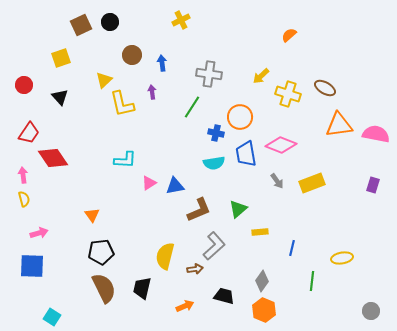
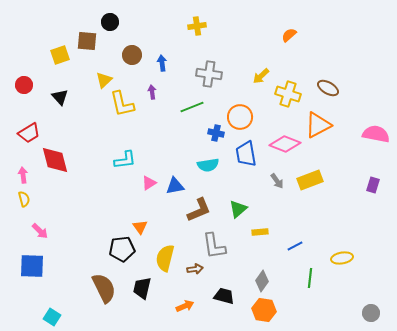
yellow cross at (181, 20): moved 16 px right, 6 px down; rotated 18 degrees clockwise
brown square at (81, 25): moved 6 px right, 16 px down; rotated 30 degrees clockwise
yellow square at (61, 58): moved 1 px left, 3 px up
brown ellipse at (325, 88): moved 3 px right
green line at (192, 107): rotated 35 degrees clockwise
orange triangle at (339, 125): moved 21 px left; rotated 20 degrees counterclockwise
red trapezoid at (29, 133): rotated 25 degrees clockwise
pink diamond at (281, 145): moved 4 px right, 1 px up
red diamond at (53, 158): moved 2 px right, 2 px down; rotated 20 degrees clockwise
cyan L-shape at (125, 160): rotated 10 degrees counterclockwise
cyan semicircle at (214, 163): moved 6 px left, 2 px down
yellow rectangle at (312, 183): moved 2 px left, 3 px up
orange triangle at (92, 215): moved 48 px right, 12 px down
pink arrow at (39, 233): moved 1 px right, 2 px up; rotated 60 degrees clockwise
gray L-shape at (214, 246): rotated 124 degrees clockwise
blue line at (292, 248): moved 3 px right, 2 px up; rotated 49 degrees clockwise
black pentagon at (101, 252): moved 21 px right, 3 px up
yellow semicircle at (165, 256): moved 2 px down
green line at (312, 281): moved 2 px left, 3 px up
orange hexagon at (264, 310): rotated 15 degrees counterclockwise
gray circle at (371, 311): moved 2 px down
